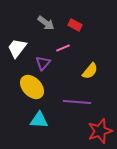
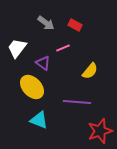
purple triangle: rotated 35 degrees counterclockwise
cyan triangle: rotated 18 degrees clockwise
